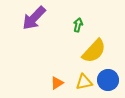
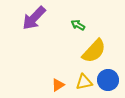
green arrow: rotated 72 degrees counterclockwise
orange triangle: moved 1 px right, 2 px down
